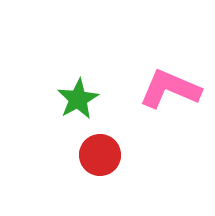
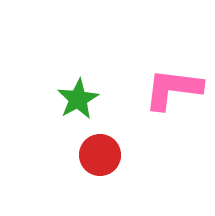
pink L-shape: moved 3 px right; rotated 16 degrees counterclockwise
